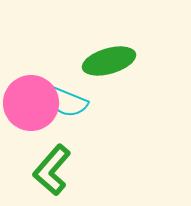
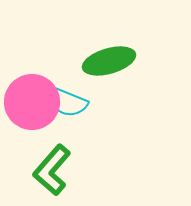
pink circle: moved 1 px right, 1 px up
